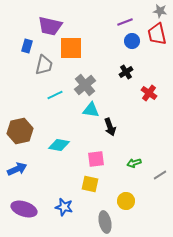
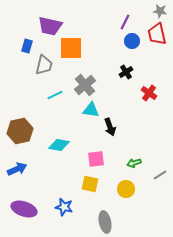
purple line: rotated 42 degrees counterclockwise
yellow circle: moved 12 px up
